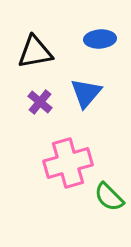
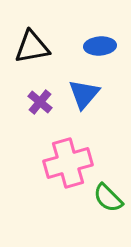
blue ellipse: moved 7 px down
black triangle: moved 3 px left, 5 px up
blue triangle: moved 2 px left, 1 px down
green semicircle: moved 1 px left, 1 px down
